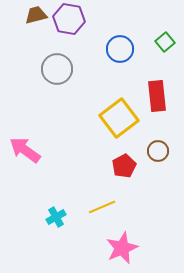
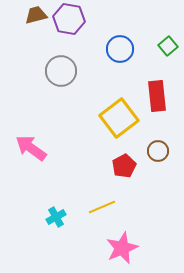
green square: moved 3 px right, 4 px down
gray circle: moved 4 px right, 2 px down
pink arrow: moved 6 px right, 2 px up
